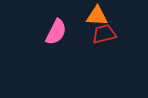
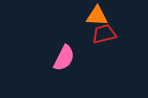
pink semicircle: moved 8 px right, 26 px down
